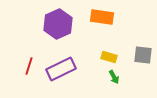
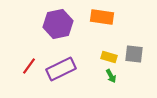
purple hexagon: rotated 12 degrees clockwise
gray square: moved 9 px left, 1 px up
red line: rotated 18 degrees clockwise
green arrow: moved 3 px left, 1 px up
